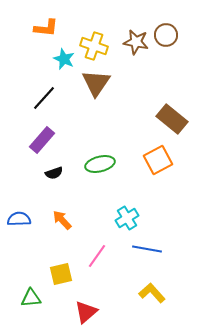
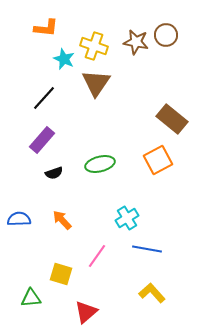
yellow square: rotated 30 degrees clockwise
